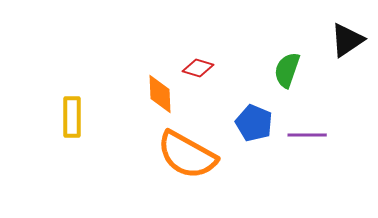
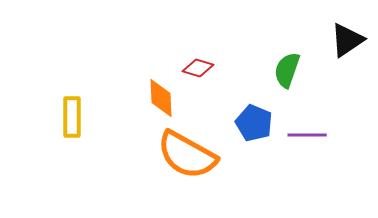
orange diamond: moved 1 px right, 4 px down
